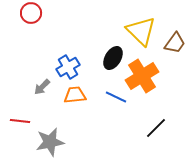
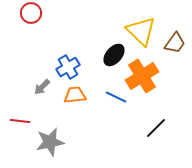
black ellipse: moved 1 px right, 3 px up; rotated 10 degrees clockwise
